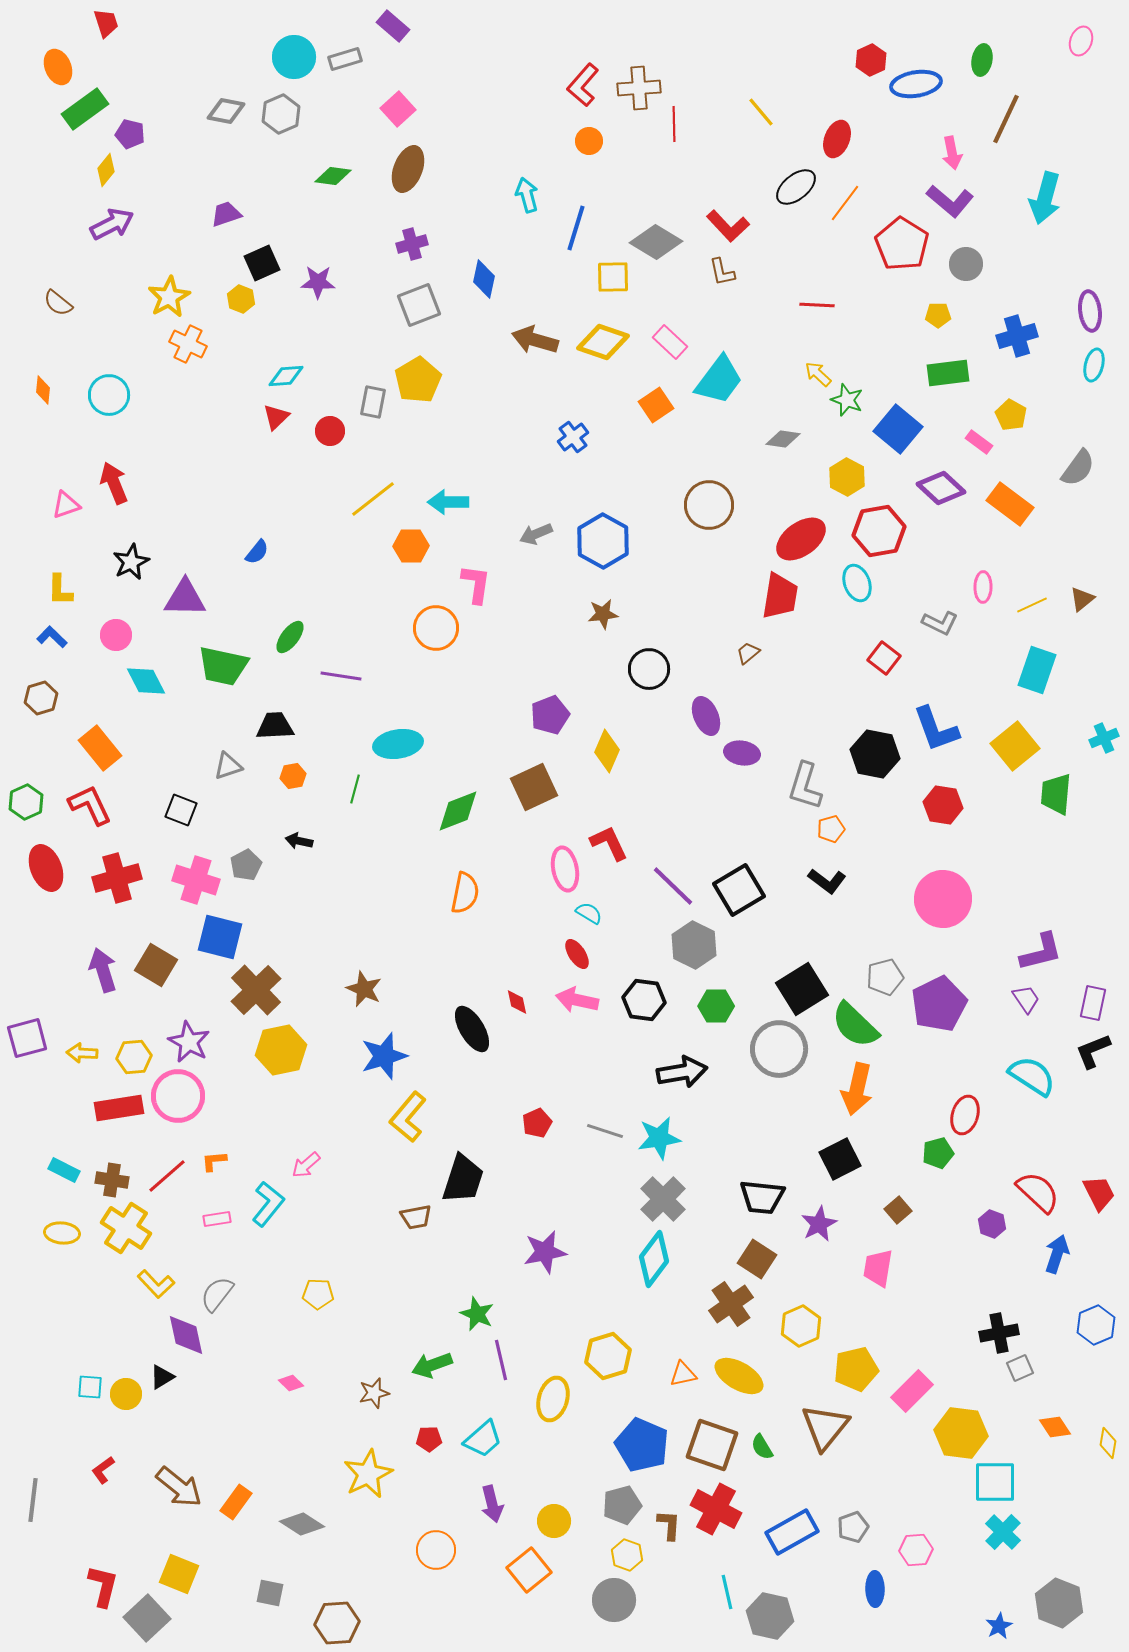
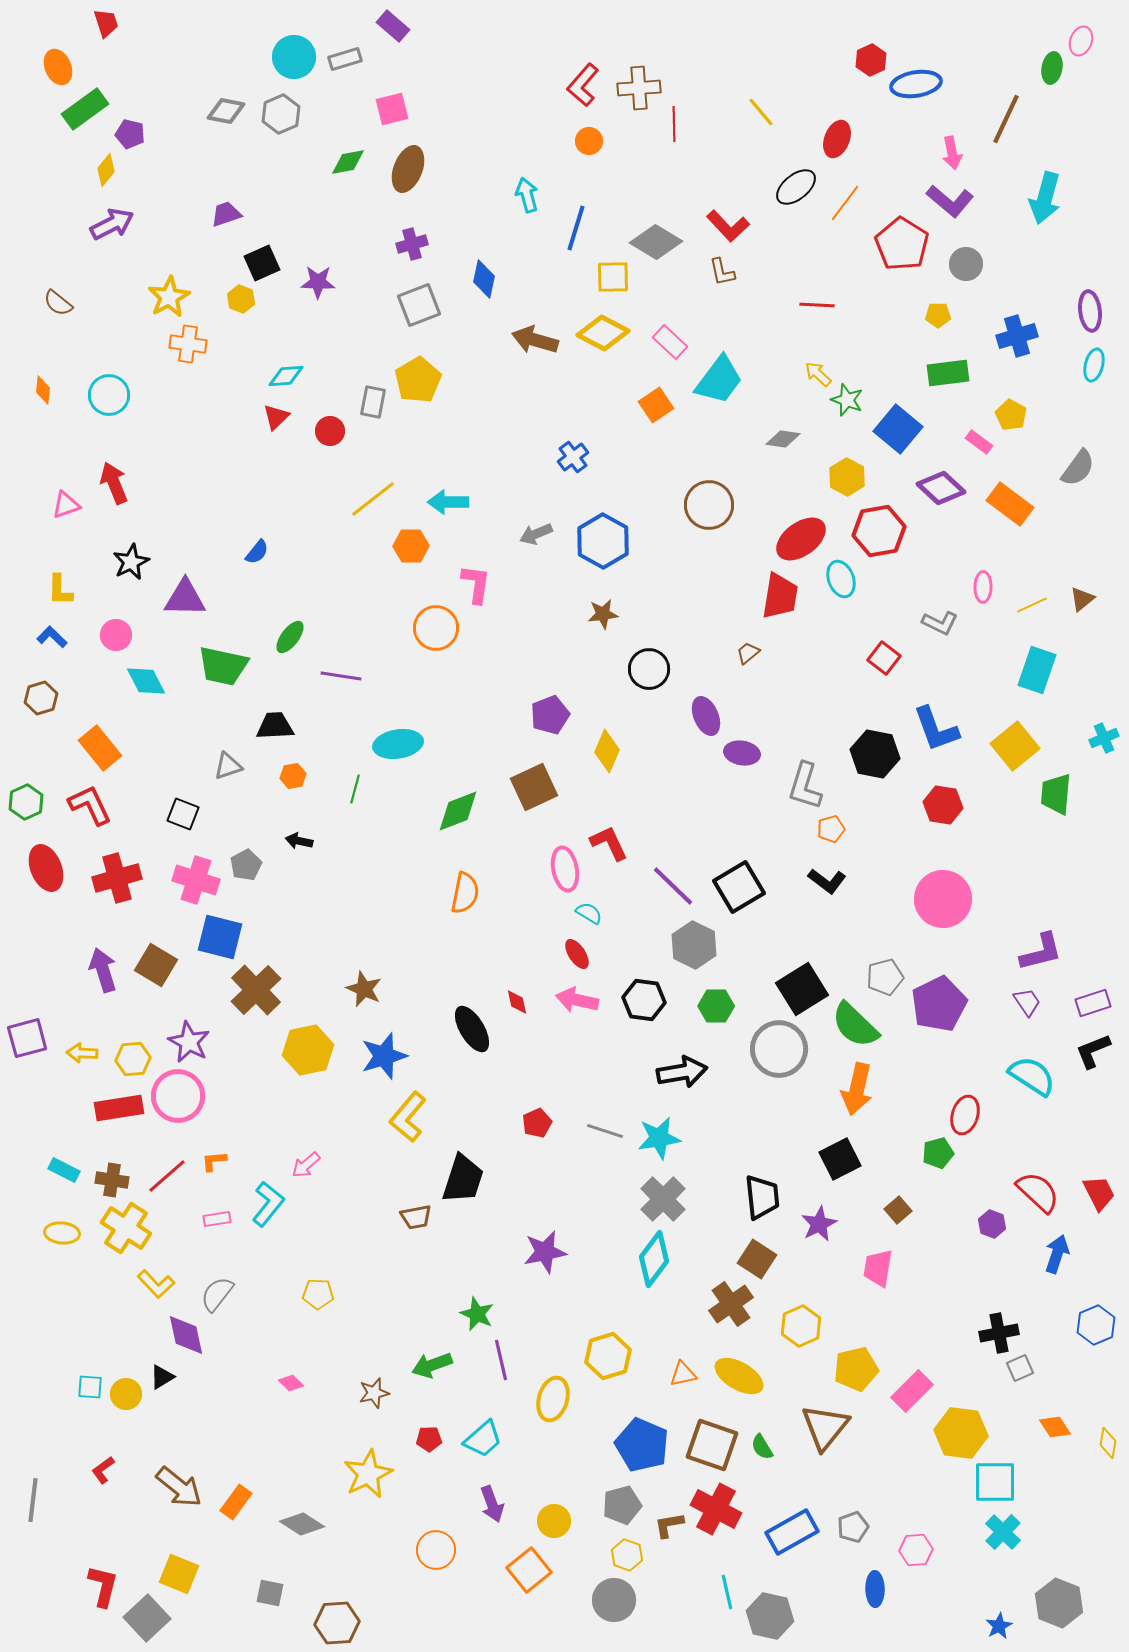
green ellipse at (982, 60): moved 70 px right, 8 px down
pink square at (398, 109): moved 6 px left; rotated 28 degrees clockwise
green diamond at (333, 176): moved 15 px right, 14 px up; rotated 18 degrees counterclockwise
yellow diamond at (603, 342): moved 9 px up; rotated 9 degrees clockwise
orange cross at (188, 344): rotated 18 degrees counterclockwise
blue cross at (573, 437): moved 20 px down
cyan ellipse at (857, 583): moved 16 px left, 4 px up
black square at (181, 810): moved 2 px right, 4 px down
black square at (739, 890): moved 3 px up
purple trapezoid at (1026, 999): moved 1 px right, 3 px down
purple rectangle at (1093, 1003): rotated 60 degrees clockwise
yellow hexagon at (281, 1050): moved 27 px right
yellow hexagon at (134, 1057): moved 1 px left, 2 px down
black trapezoid at (762, 1197): rotated 102 degrees counterclockwise
purple arrow at (492, 1504): rotated 6 degrees counterclockwise
brown L-shape at (669, 1525): rotated 104 degrees counterclockwise
